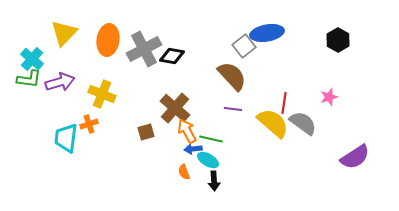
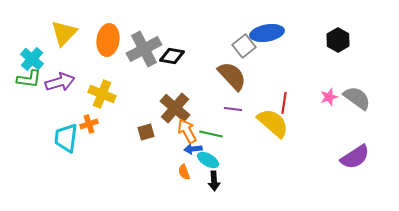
gray semicircle: moved 54 px right, 25 px up
green line: moved 5 px up
